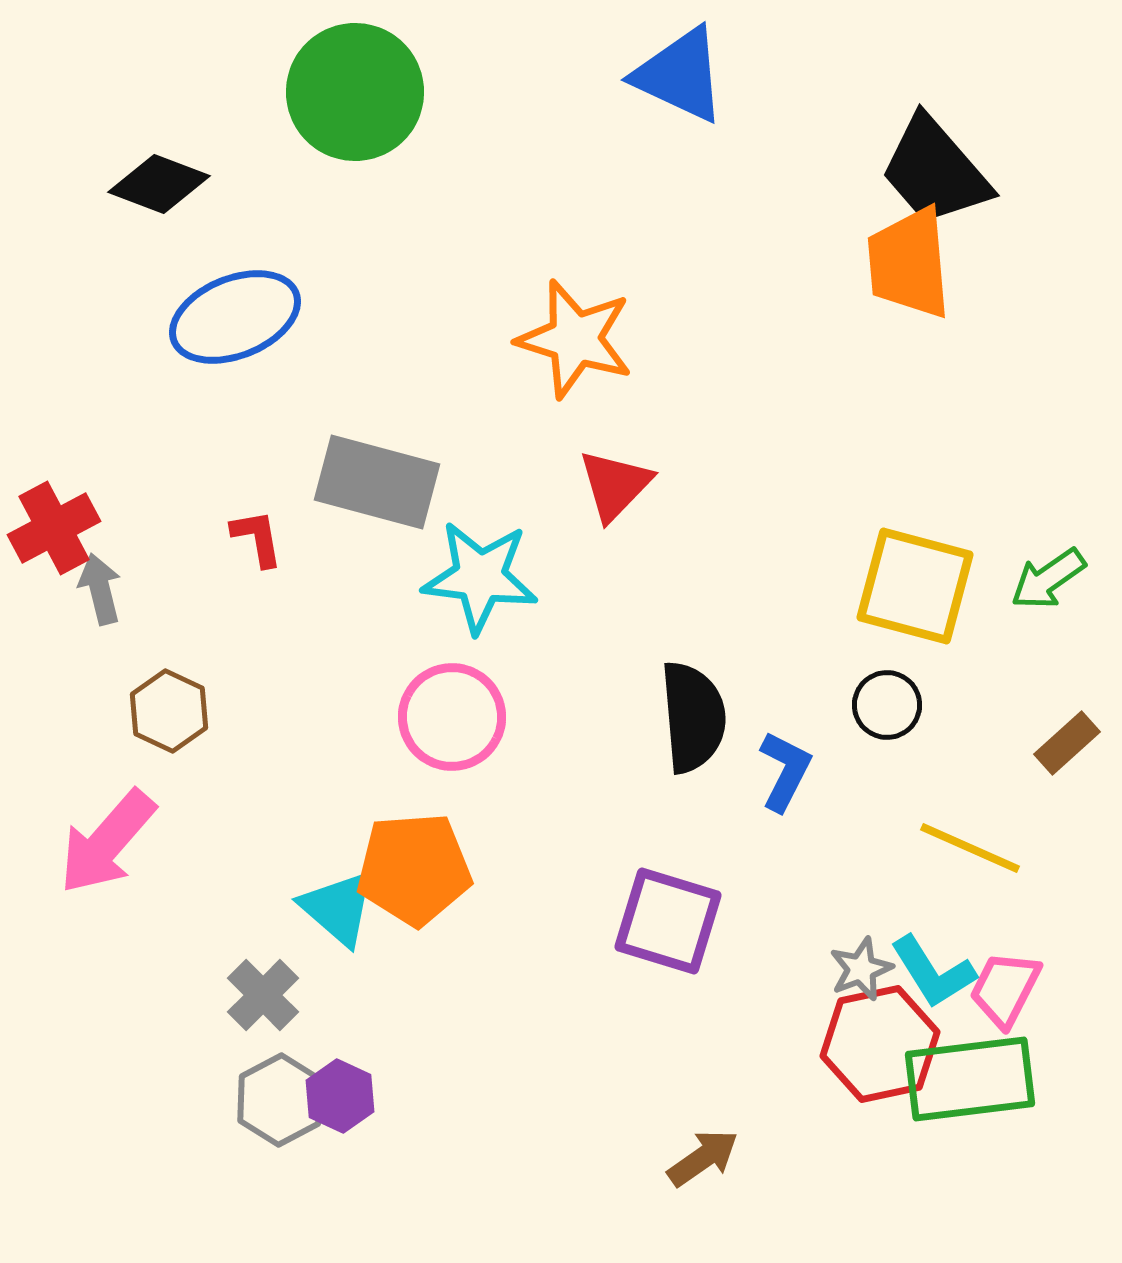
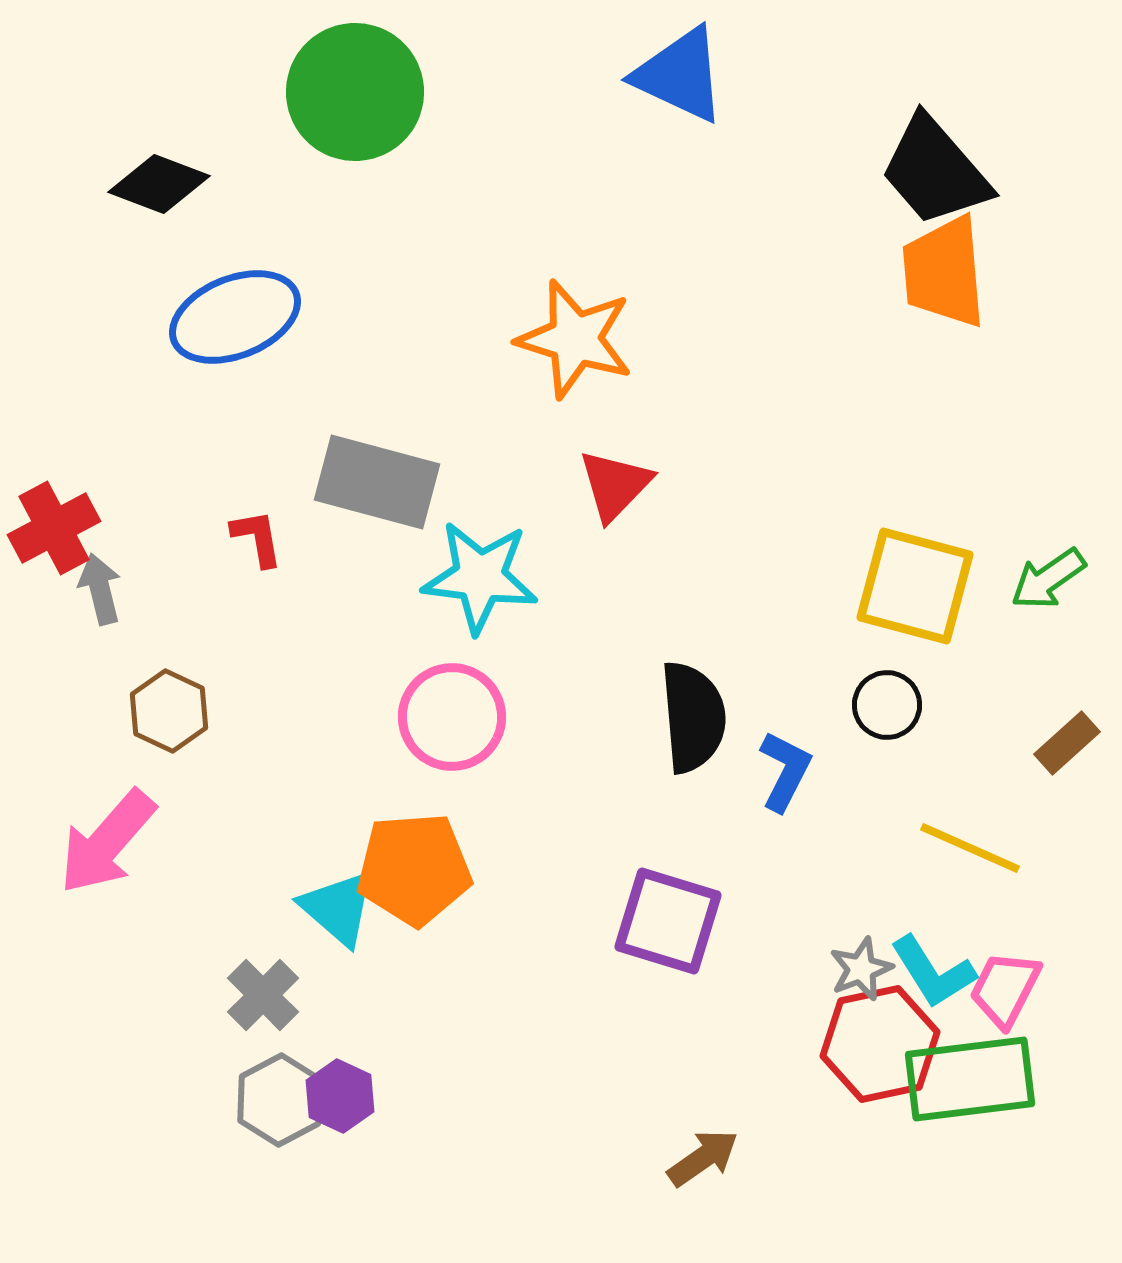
orange trapezoid: moved 35 px right, 9 px down
